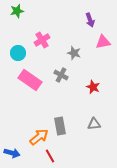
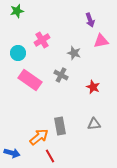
pink triangle: moved 2 px left, 1 px up
